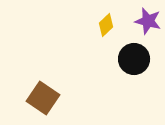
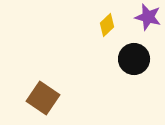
purple star: moved 4 px up
yellow diamond: moved 1 px right
